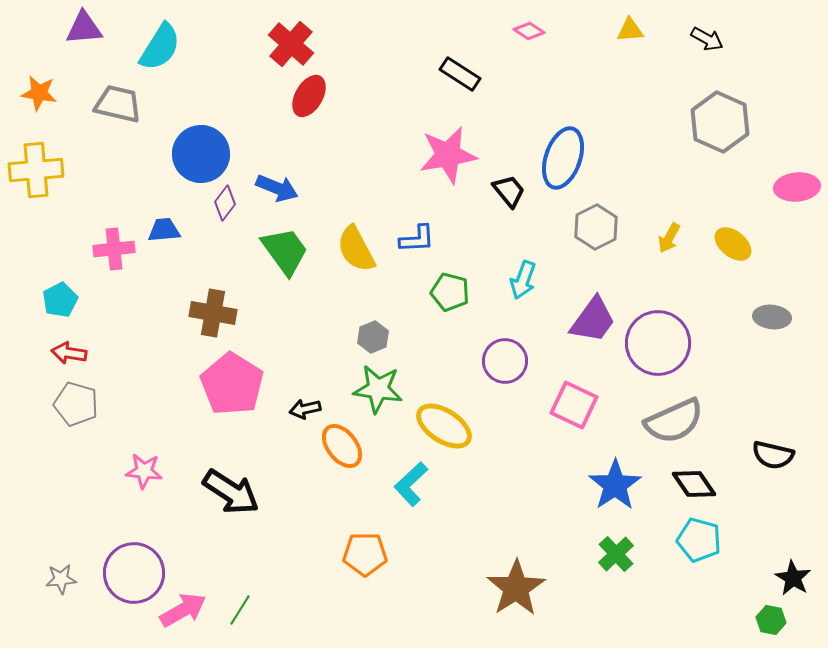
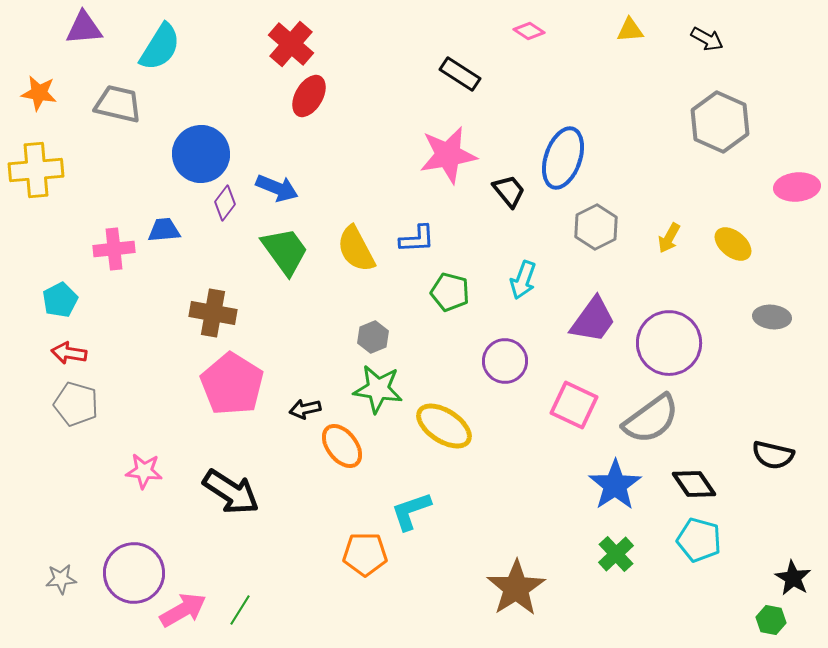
purple circle at (658, 343): moved 11 px right
gray semicircle at (674, 421): moved 23 px left, 2 px up; rotated 12 degrees counterclockwise
cyan L-shape at (411, 484): moved 27 px down; rotated 24 degrees clockwise
